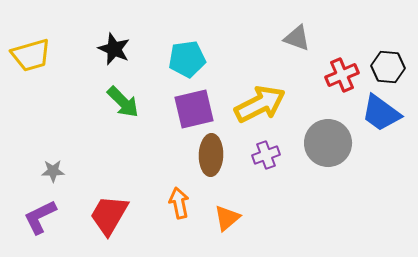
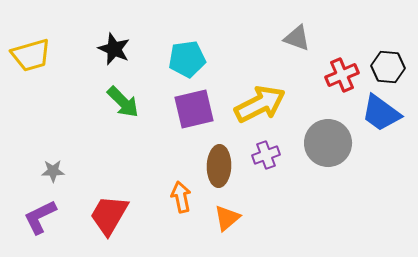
brown ellipse: moved 8 px right, 11 px down
orange arrow: moved 2 px right, 6 px up
